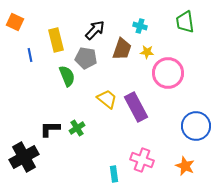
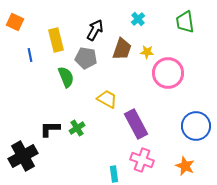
cyan cross: moved 2 px left, 7 px up; rotated 32 degrees clockwise
black arrow: rotated 15 degrees counterclockwise
green semicircle: moved 1 px left, 1 px down
yellow trapezoid: rotated 10 degrees counterclockwise
purple rectangle: moved 17 px down
black cross: moved 1 px left, 1 px up
